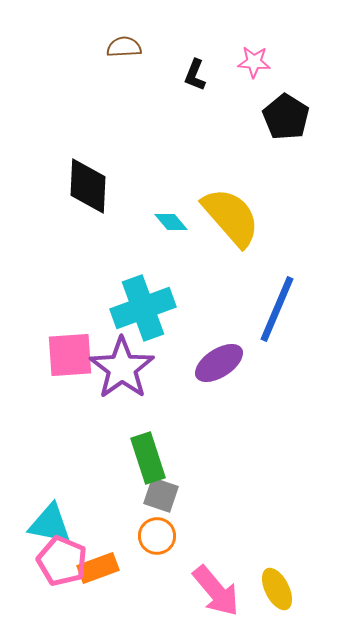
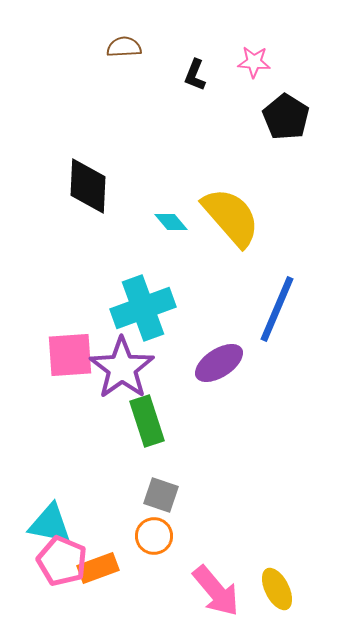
green rectangle: moved 1 px left, 37 px up
orange circle: moved 3 px left
